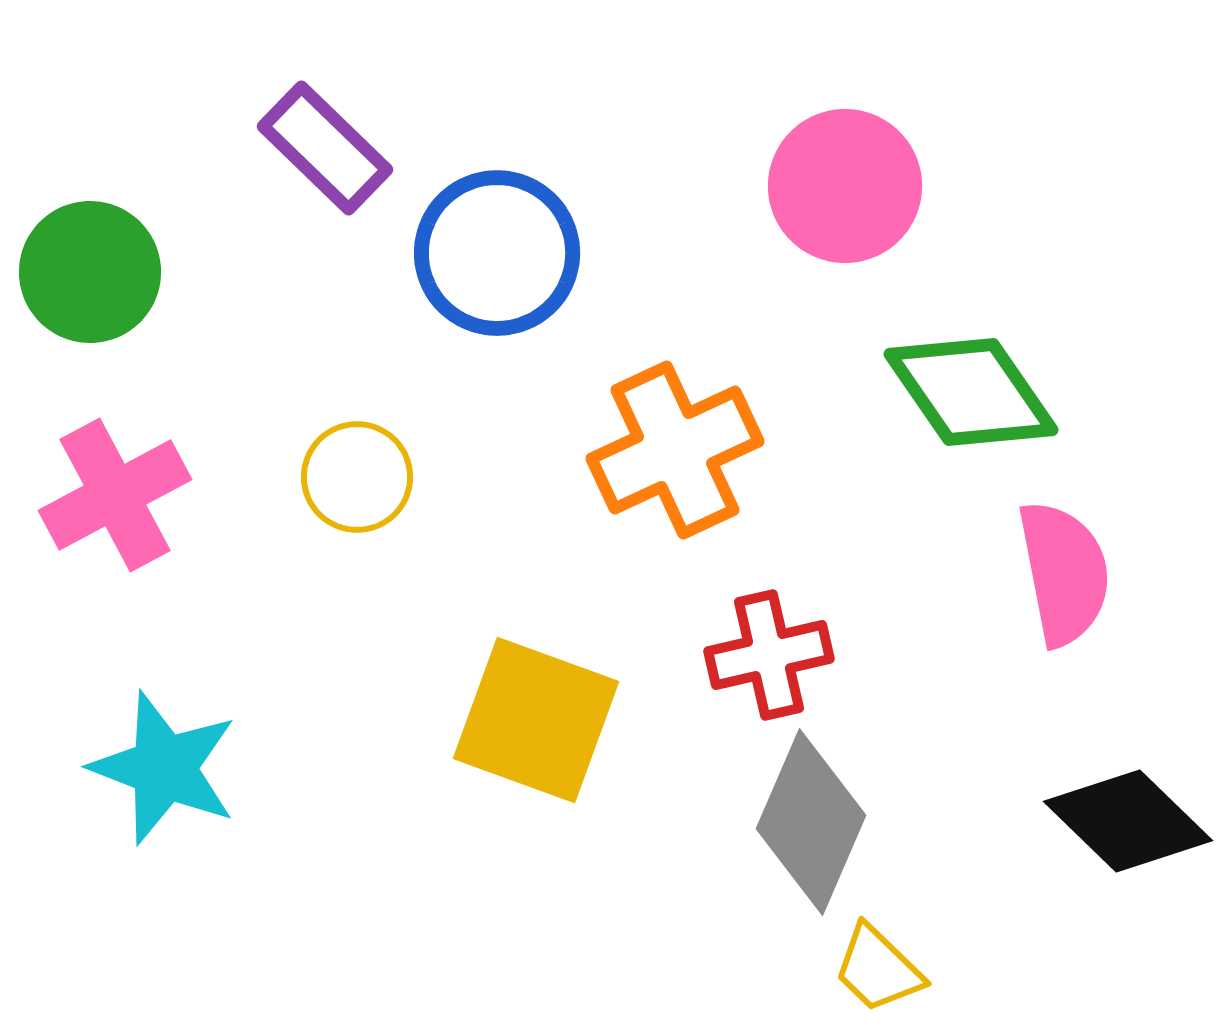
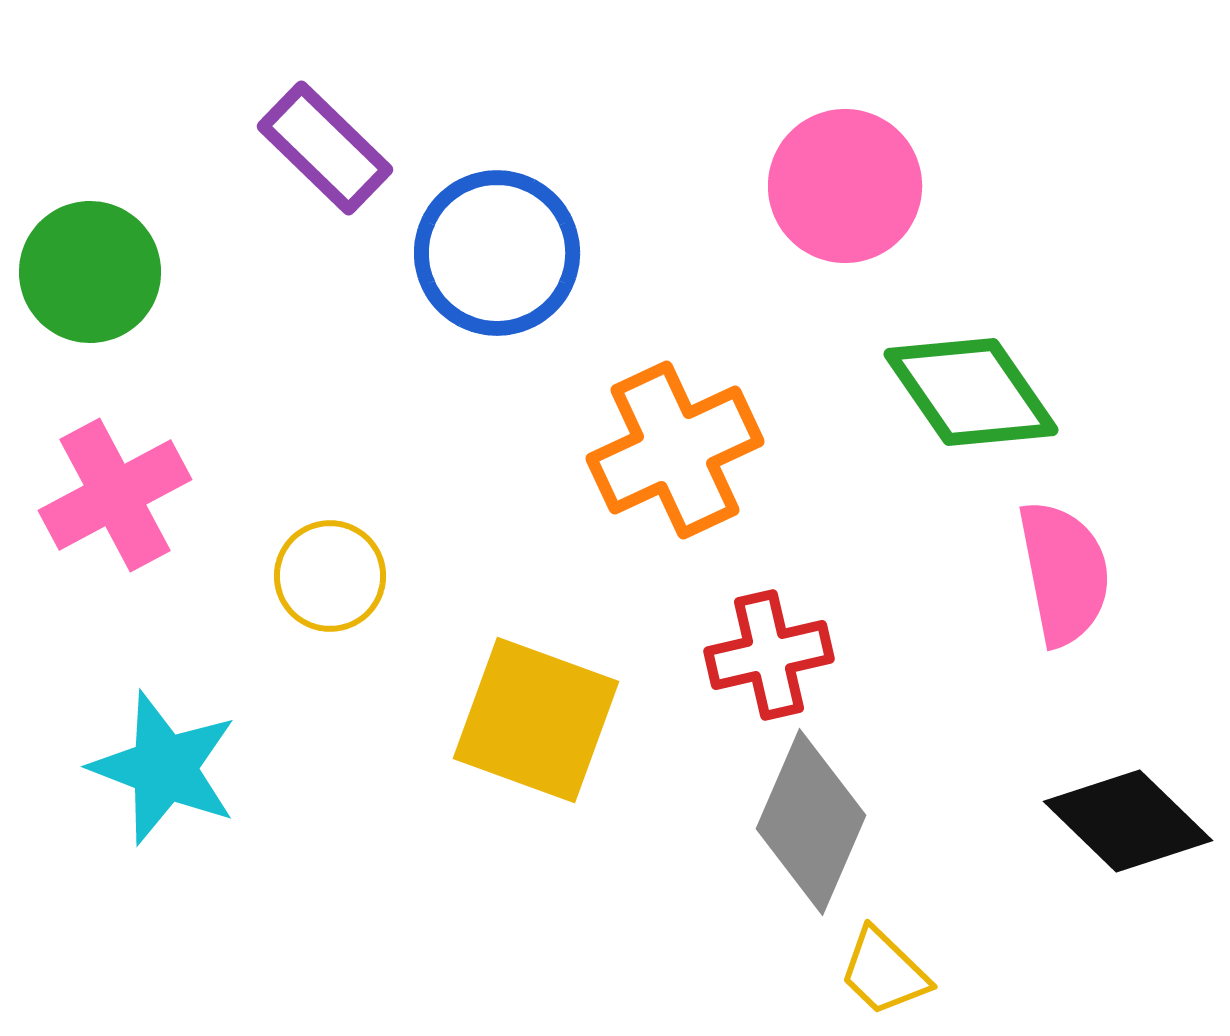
yellow circle: moved 27 px left, 99 px down
yellow trapezoid: moved 6 px right, 3 px down
